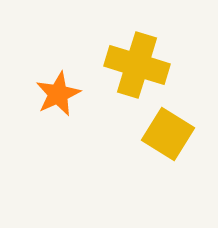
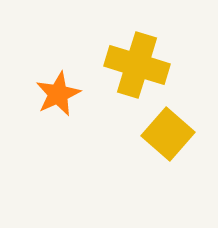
yellow square: rotated 9 degrees clockwise
